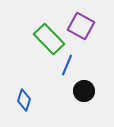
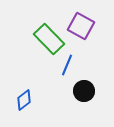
blue diamond: rotated 35 degrees clockwise
